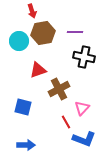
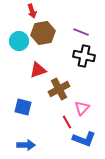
purple line: moved 6 px right; rotated 21 degrees clockwise
black cross: moved 1 px up
red line: moved 1 px right
